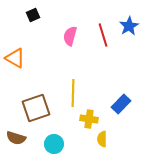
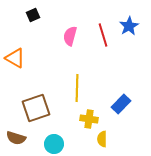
yellow line: moved 4 px right, 5 px up
